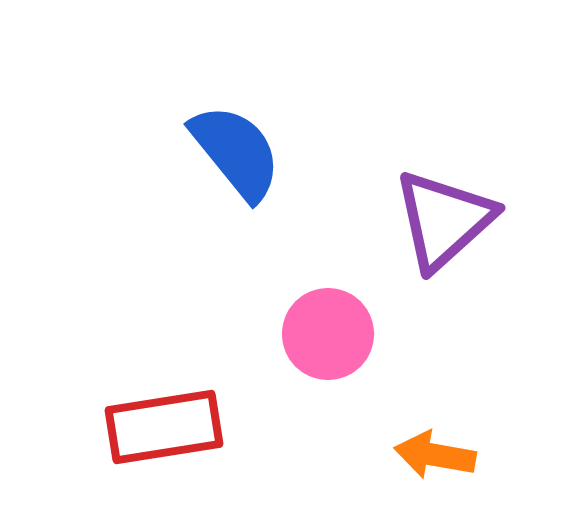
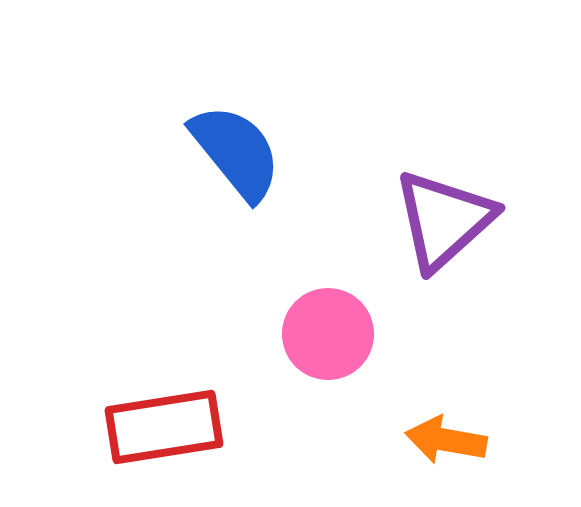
orange arrow: moved 11 px right, 15 px up
